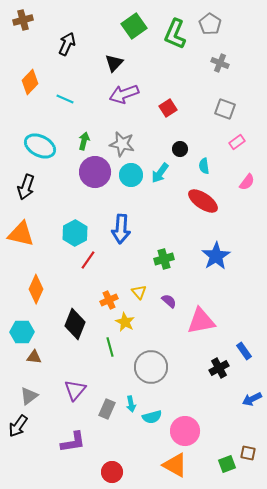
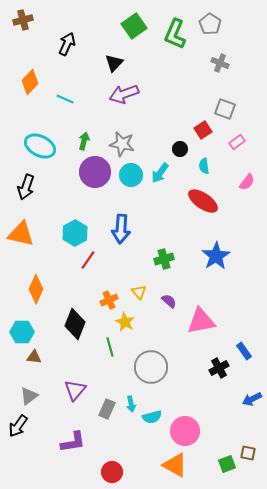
red square at (168, 108): moved 35 px right, 22 px down
